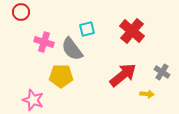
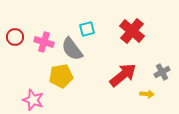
red circle: moved 6 px left, 25 px down
gray cross: rotated 28 degrees clockwise
yellow pentagon: rotated 10 degrees counterclockwise
